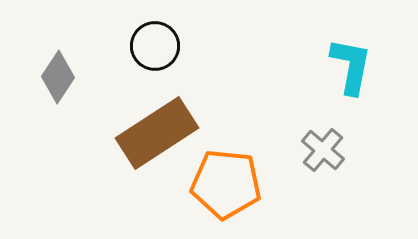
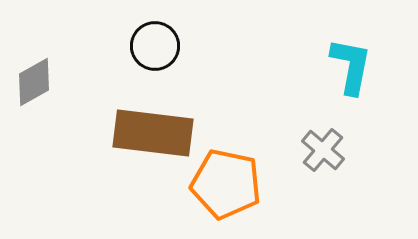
gray diamond: moved 24 px left, 5 px down; rotated 27 degrees clockwise
brown rectangle: moved 4 px left; rotated 40 degrees clockwise
orange pentagon: rotated 6 degrees clockwise
